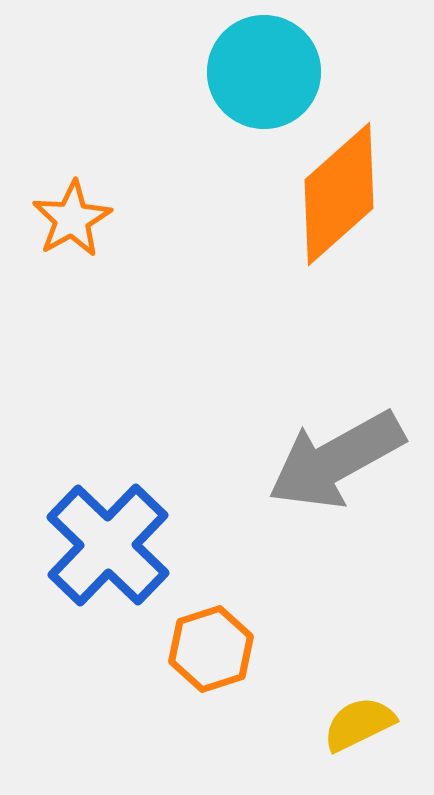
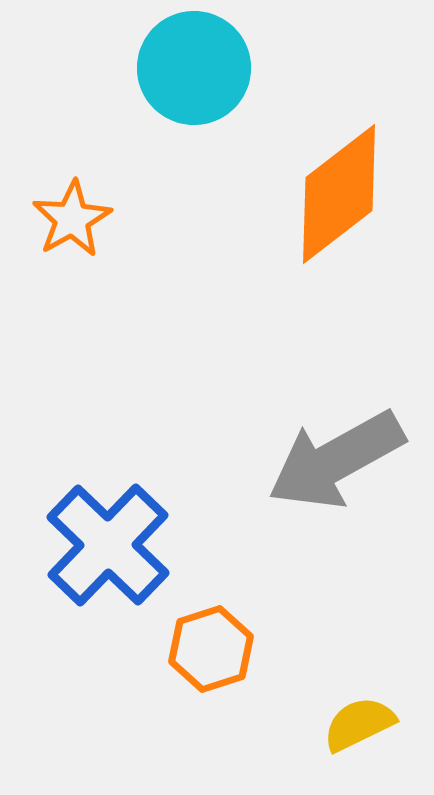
cyan circle: moved 70 px left, 4 px up
orange diamond: rotated 4 degrees clockwise
